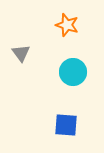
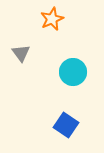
orange star: moved 15 px left, 6 px up; rotated 30 degrees clockwise
blue square: rotated 30 degrees clockwise
